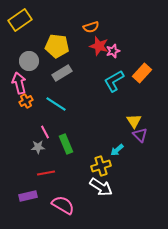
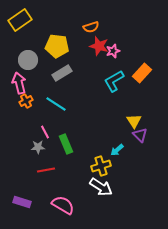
gray circle: moved 1 px left, 1 px up
red line: moved 3 px up
purple rectangle: moved 6 px left, 6 px down; rotated 30 degrees clockwise
